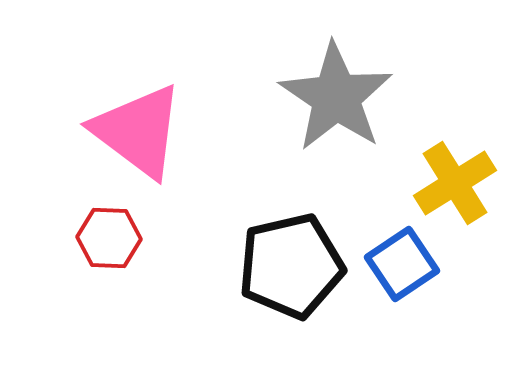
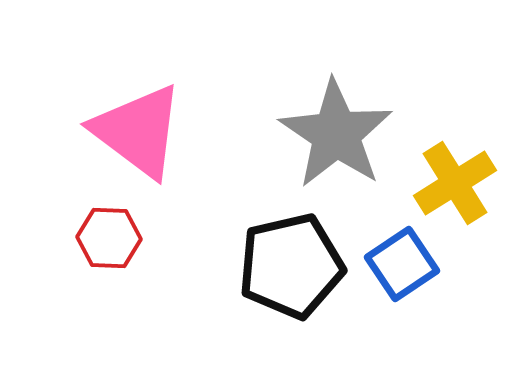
gray star: moved 37 px down
